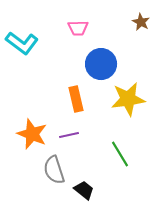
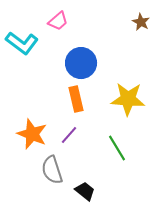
pink trapezoid: moved 20 px left, 7 px up; rotated 40 degrees counterclockwise
blue circle: moved 20 px left, 1 px up
yellow star: rotated 12 degrees clockwise
purple line: rotated 36 degrees counterclockwise
green line: moved 3 px left, 6 px up
gray semicircle: moved 2 px left
black trapezoid: moved 1 px right, 1 px down
